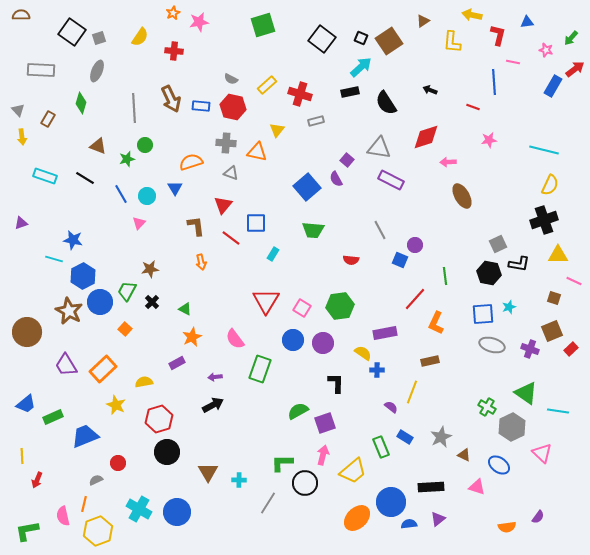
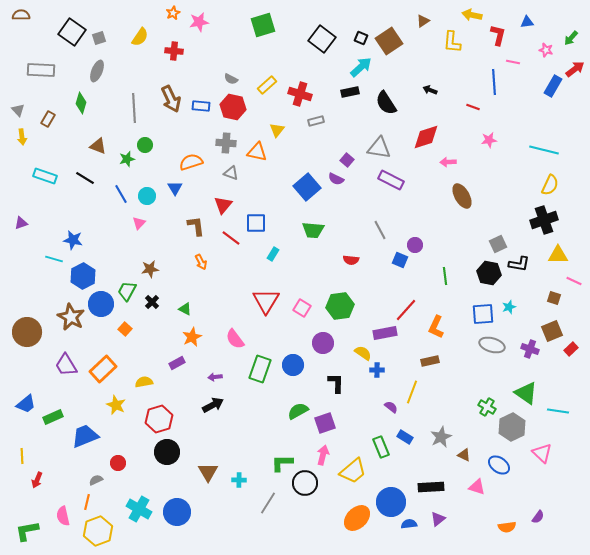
purple semicircle at (336, 179): rotated 35 degrees counterclockwise
orange arrow at (201, 262): rotated 14 degrees counterclockwise
red line at (415, 299): moved 9 px left, 11 px down
blue circle at (100, 302): moved 1 px right, 2 px down
brown star at (69, 311): moved 2 px right, 6 px down
orange L-shape at (436, 323): moved 4 px down
blue circle at (293, 340): moved 25 px down
orange line at (84, 504): moved 3 px right, 2 px up
